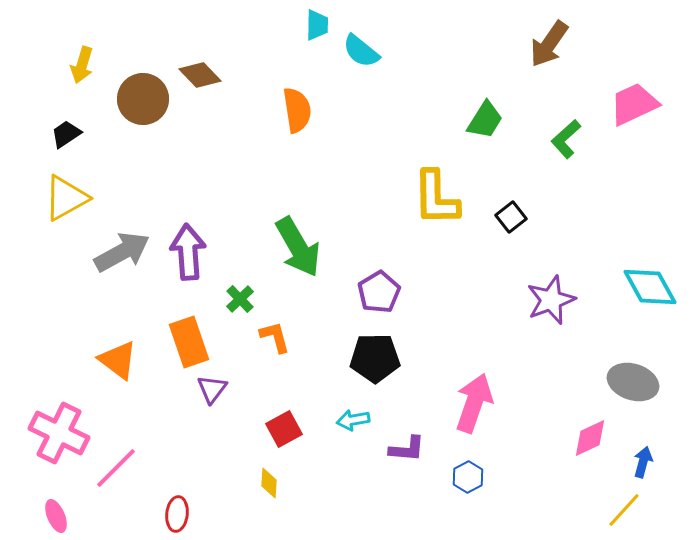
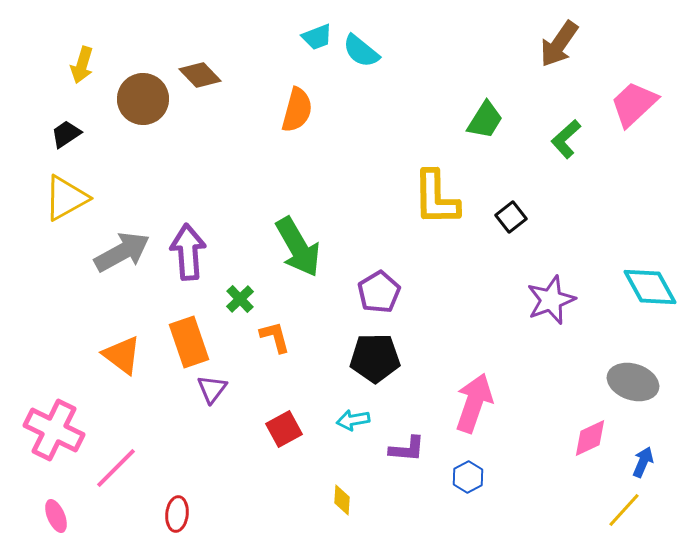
cyan trapezoid: moved 12 px down; rotated 68 degrees clockwise
brown arrow: moved 10 px right
pink trapezoid: rotated 18 degrees counterclockwise
orange semicircle: rotated 24 degrees clockwise
orange triangle: moved 4 px right, 5 px up
pink cross: moved 5 px left, 3 px up
blue arrow: rotated 8 degrees clockwise
yellow diamond: moved 73 px right, 17 px down
